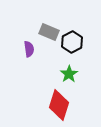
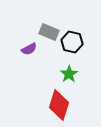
black hexagon: rotated 20 degrees counterclockwise
purple semicircle: rotated 70 degrees clockwise
